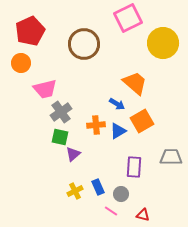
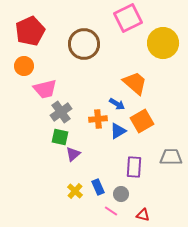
orange circle: moved 3 px right, 3 px down
orange cross: moved 2 px right, 6 px up
yellow cross: rotated 21 degrees counterclockwise
